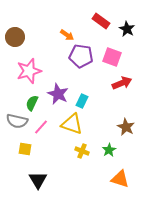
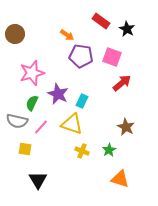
brown circle: moved 3 px up
pink star: moved 3 px right, 2 px down
red arrow: rotated 18 degrees counterclockwise
